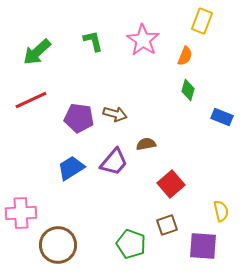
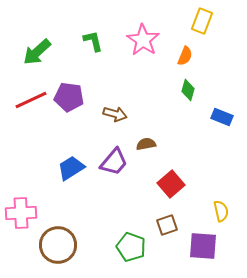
purple pentagon: moved 10 px left, 21 px up
green pentagon: moved 3 px down
